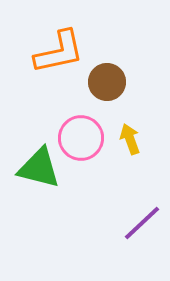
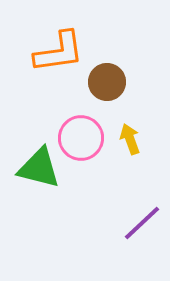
orange L-shape: rotated 4 degrees clockwise
